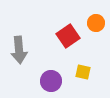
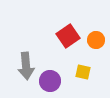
orange circle: moved 17 px down
gray arrow: moved 7 px right, 16 px down
purple circle: moved 1 px left
